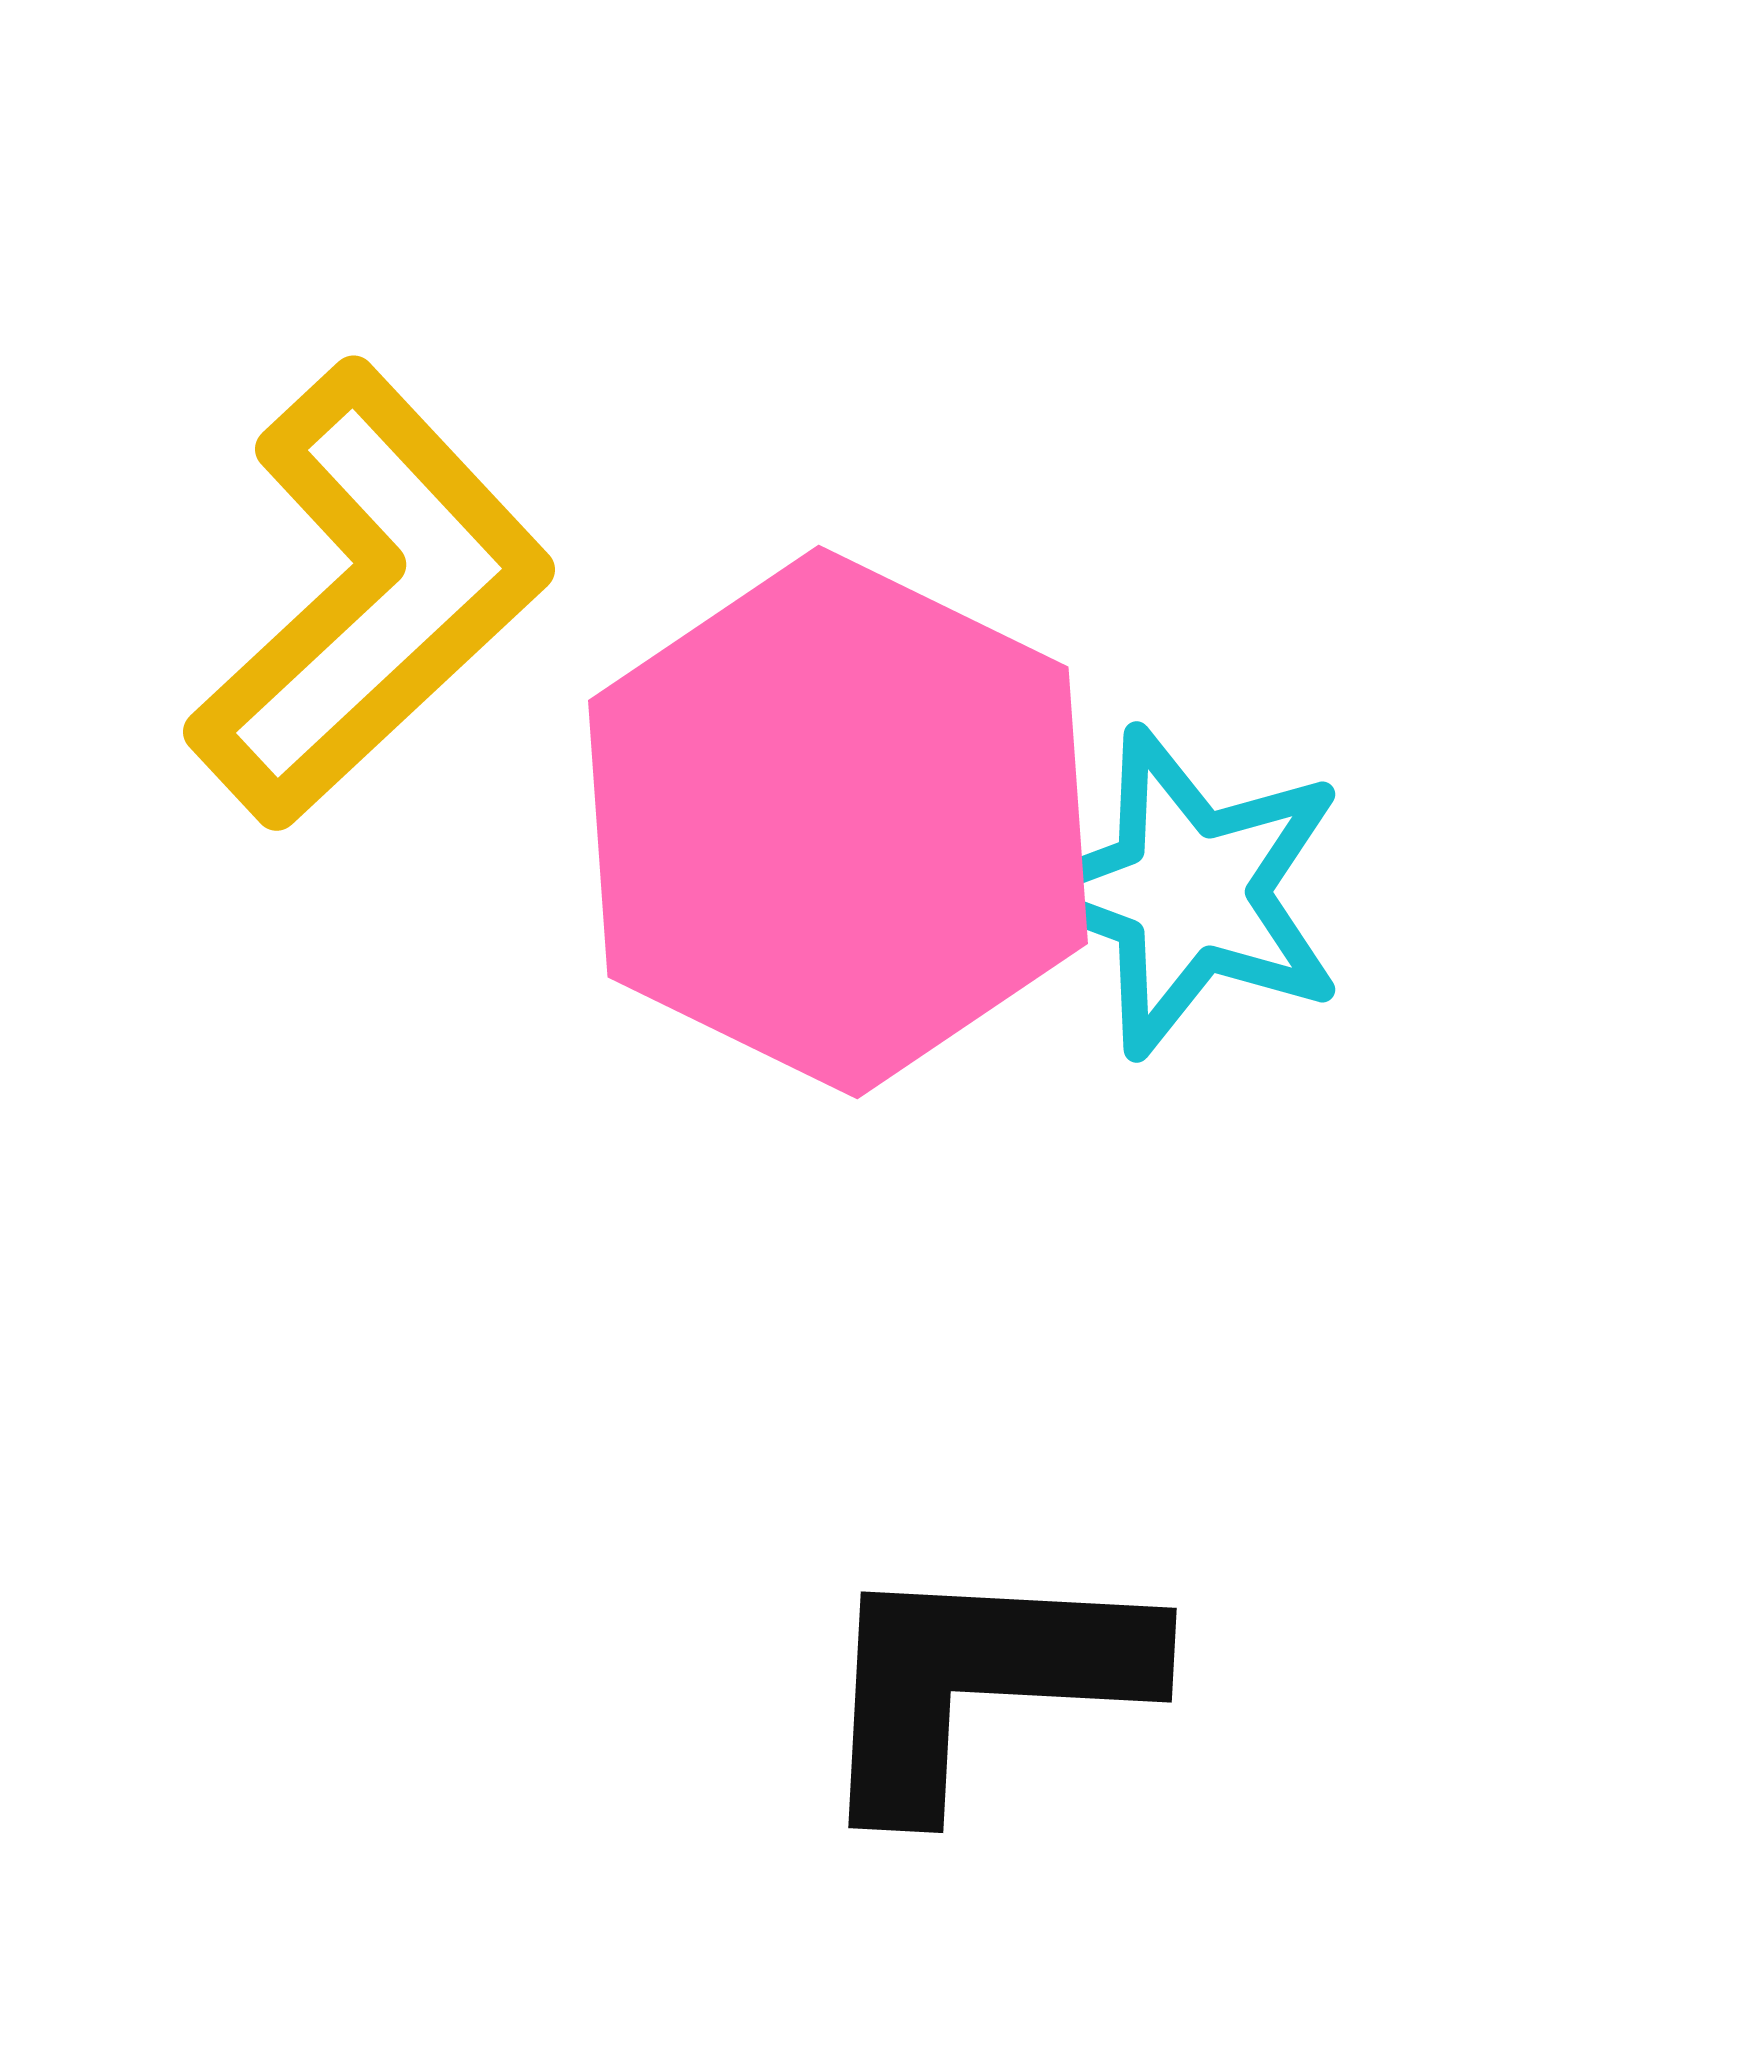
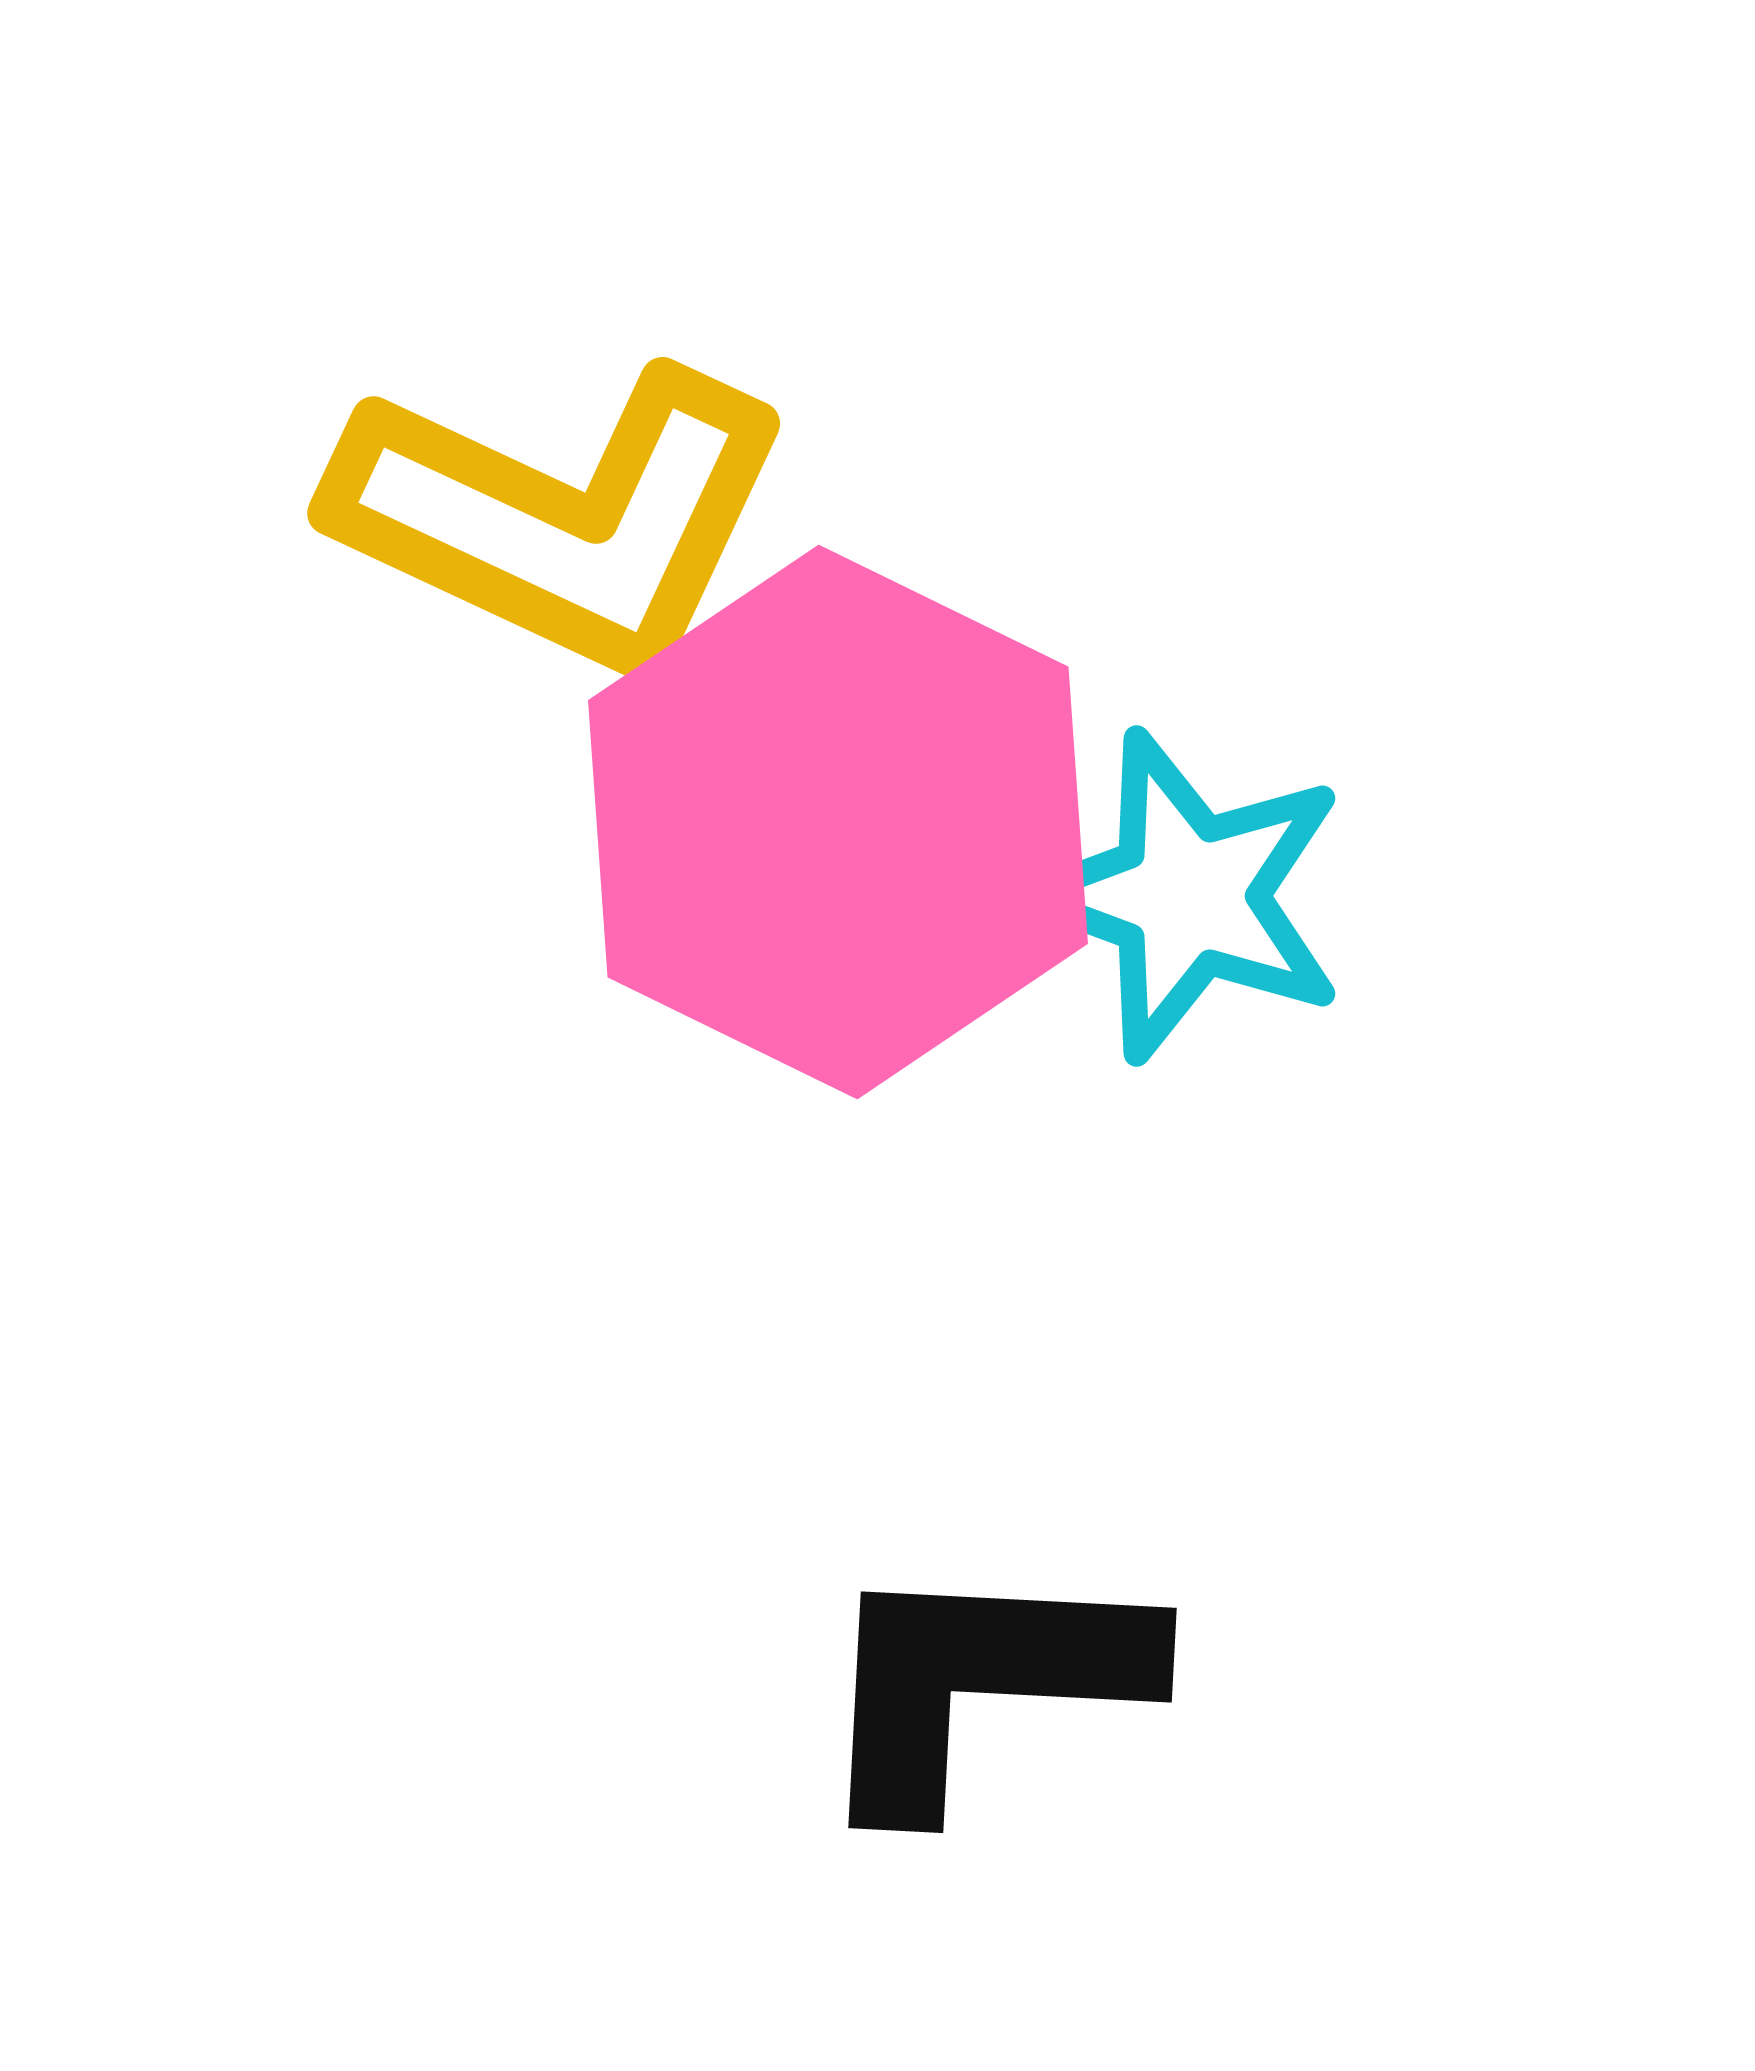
yellow L-shape: moved 193 px right, 76 px up; rotated 68 degrees clockwise
cyan star: moved 4 px down
